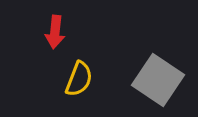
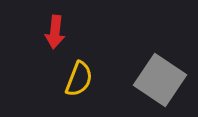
gray square: moved 2 px right
